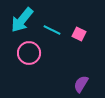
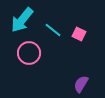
cyan line: moved 1 px right; rotated 12 degrees clockwise
